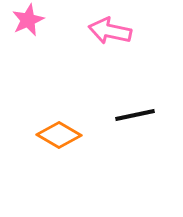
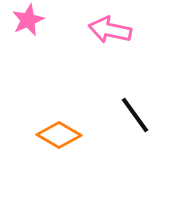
pink arrow: moved 1 px up
black line: rotated 66 degrees clockwise
